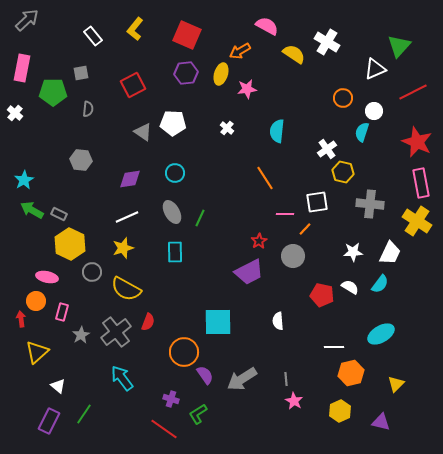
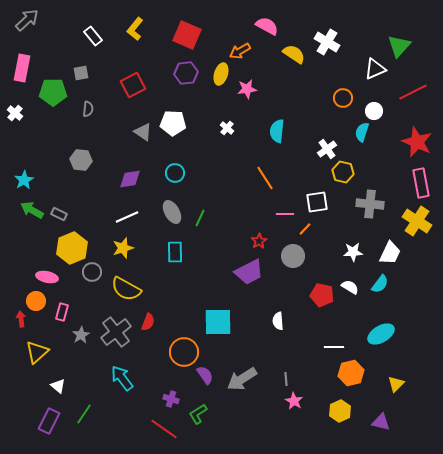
yellow hexagon at (70, 244): moved 2 px right, 4 px down; rotated 12 degrees clockwise
